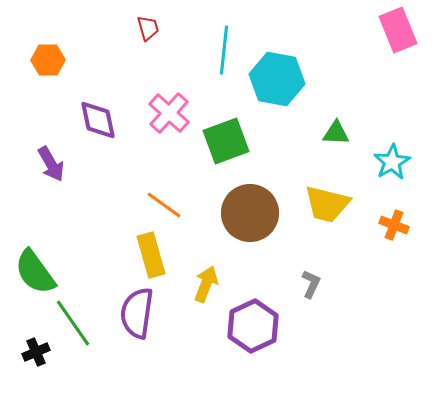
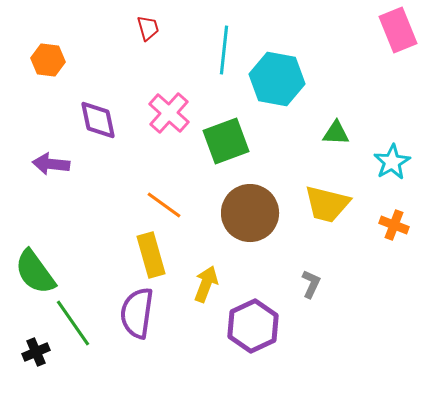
orange hexagon: rotated 8 degrees clockwise
purple arrow: rotated 126 degrees clockwise
